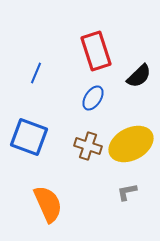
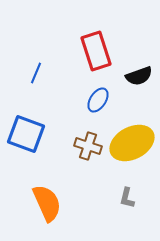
black semicircle: rotated 24 degrees clockwise
blue ellipse: moved 5 px right, 2 px down
blue square: moved 3 px left, 3 px up
yellow ellipse: moved 1 px right, 1 px up
gray L-shape: moved 6 px down; rotated 65 degrees counterclockwise
orange semicircle: moved 1 px left, 1 px up
